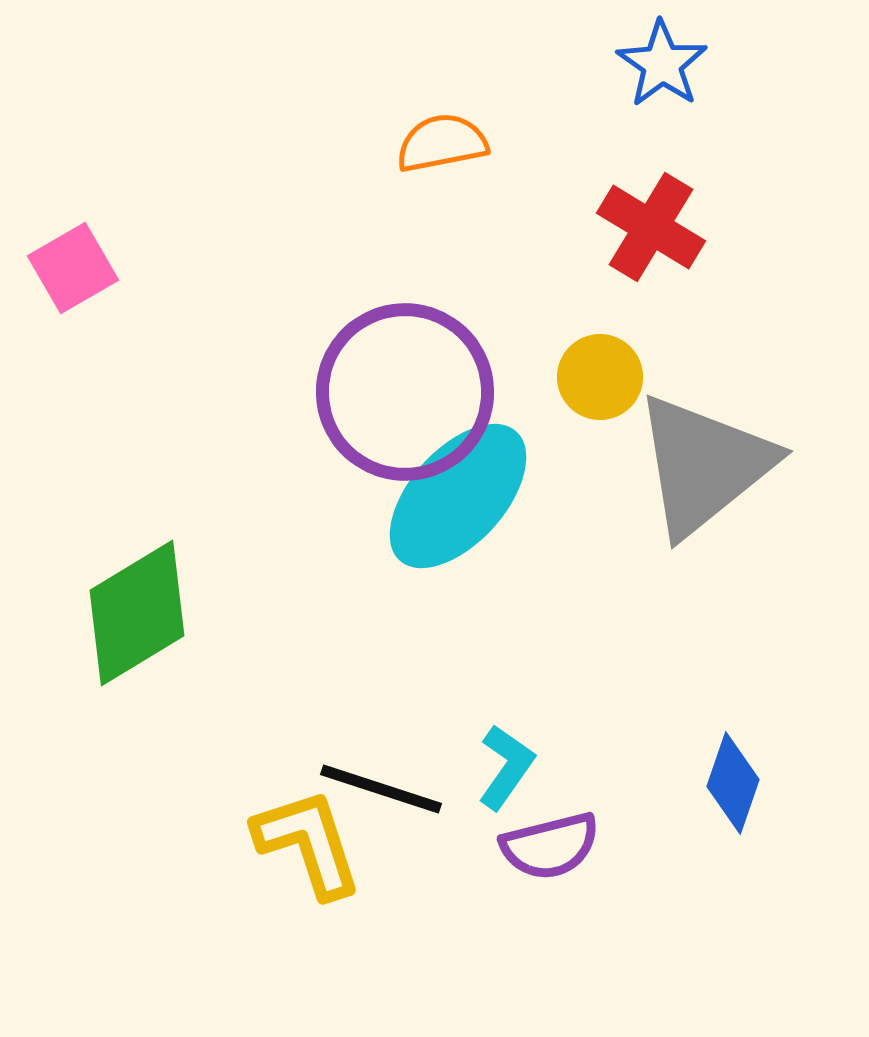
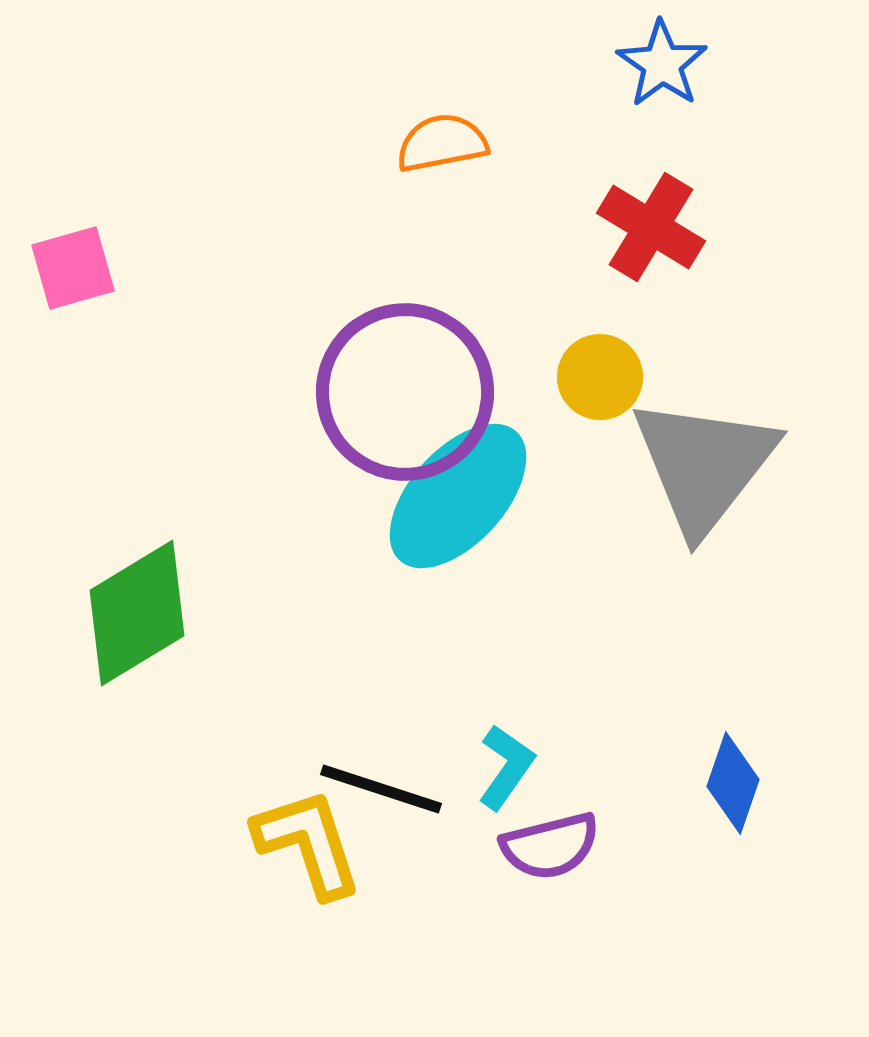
pink square: rotated 14 degrees clockwise
gray triangle: rotated 13 degrees counterclockwise
